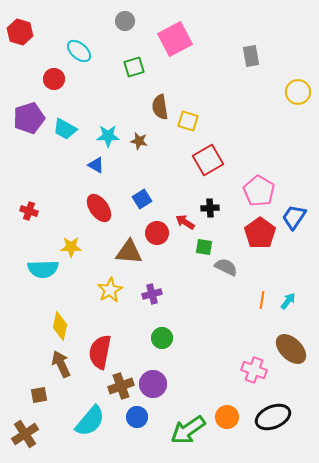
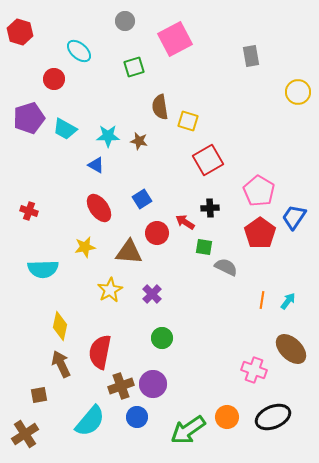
yellow star at (71, 247): moved 14 px right; rotated 10 degrees counterclockwise
purple cross at (152, 294): rotated 30 degrees counterclockwise
